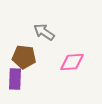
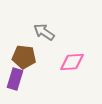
purple rectangle: rotated 15 degrees clockwise
